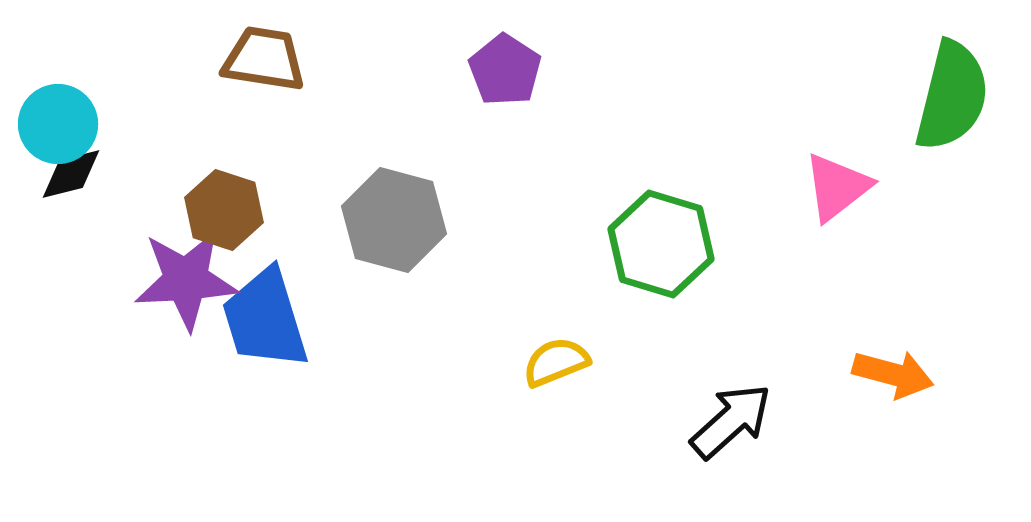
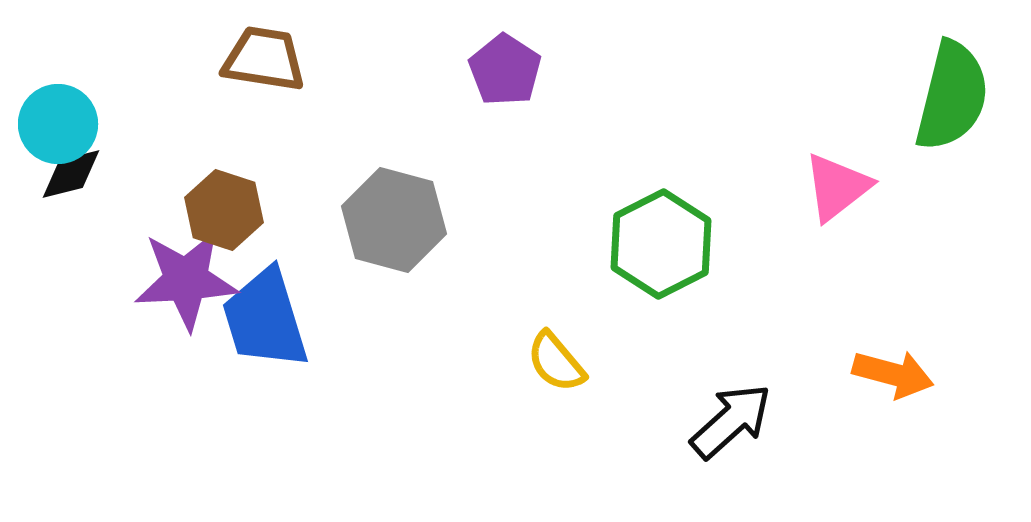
green hexagon: rotated 16 degrees clockwise
yellow semicircle: rotated 108 degrees counterclockwise
